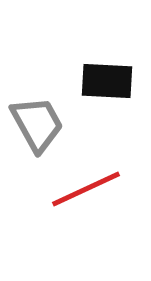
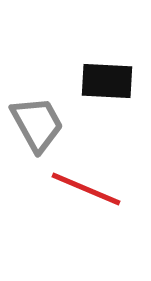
red line: rotated 48 degrees clockwise
